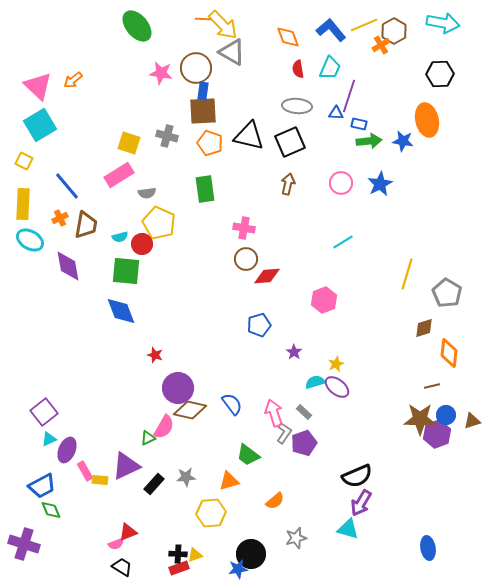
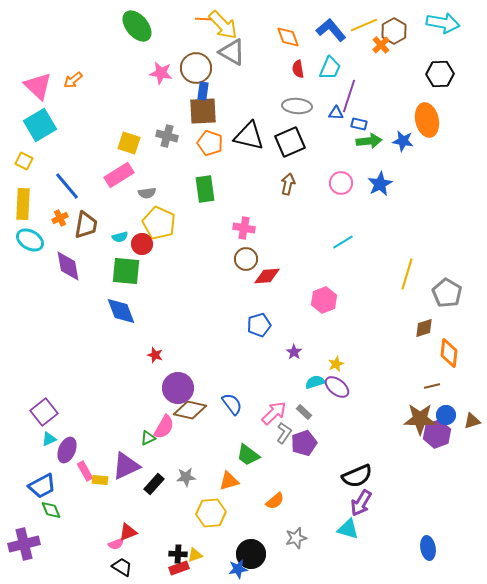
orange cross at (381, 45): rotated 12 degrees counterclockwise
pink arrow at (274, 413): rotated 64 degrees clockwise
purple cross at (24, 544): rotated 32 degrees counterclockwise
